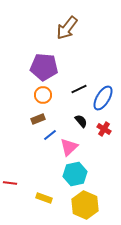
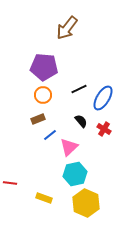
yellow hexagon: moved 1 px right, 2 px up
